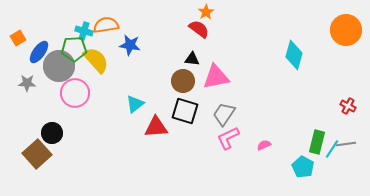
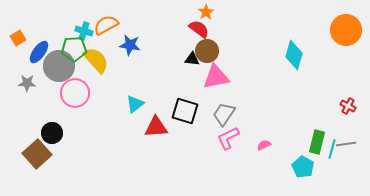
orange semicircle: rotated 20 degrees counterclockwise
brown circle: moved 24 px right, 30 px up
cyan line: rotated 18 degrees counterclockwise
